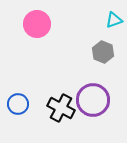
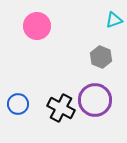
pink circle: moved 2 px down
gray hexagon: moved 2 px left, 5 px down
purple circle: moved 2 px right
